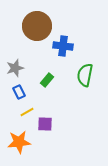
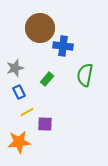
brown circle: moved 3 px right, 2 px down
green rectangle: moved 1 px up
